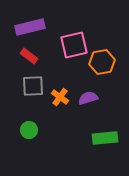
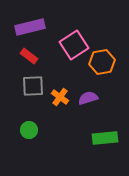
pink square: rotated 20 degrees counterclockwise
